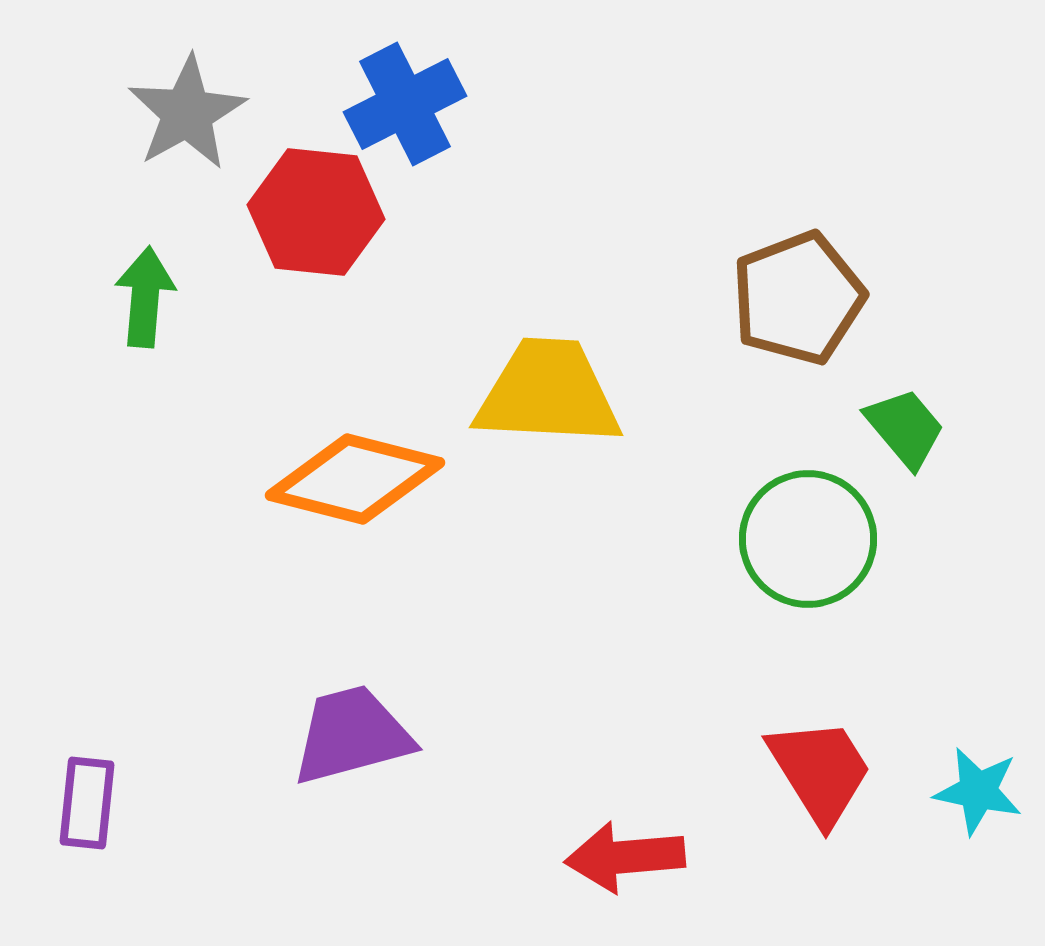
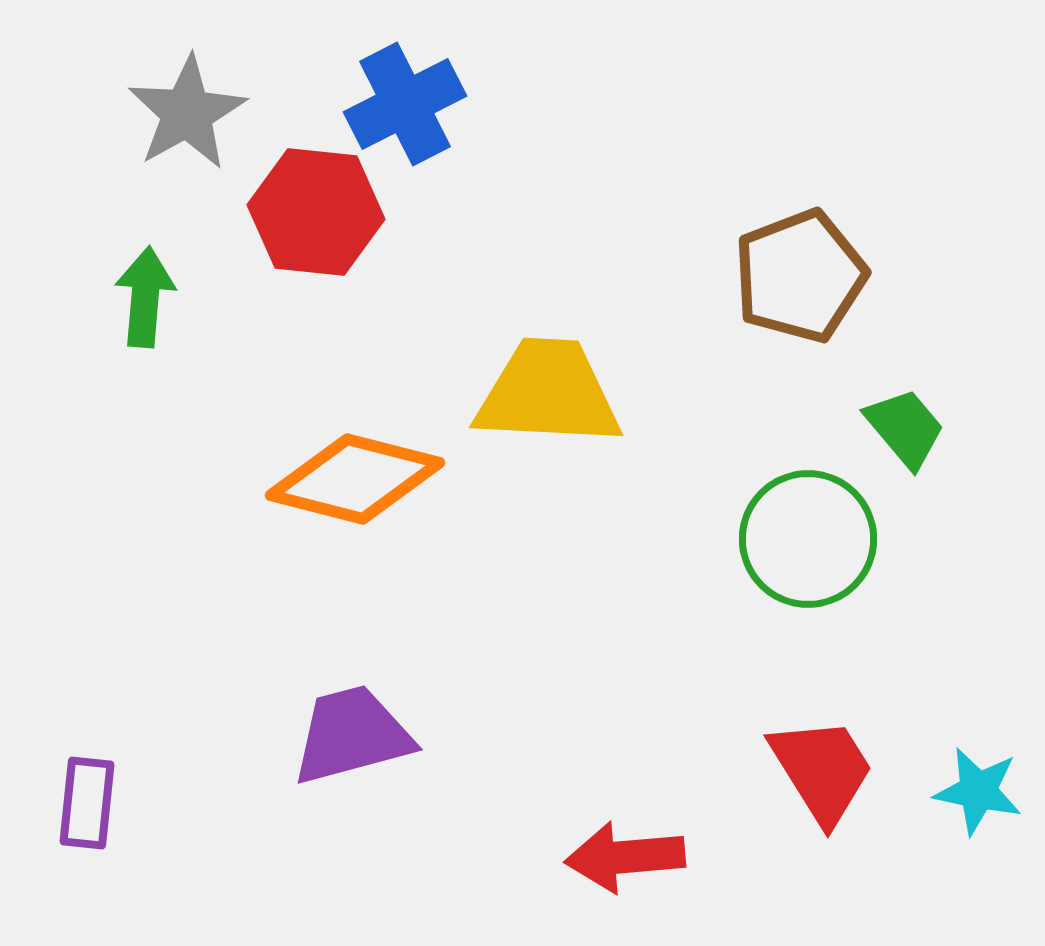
brown pentagon: moved 2 px right, 22 px up
red trapezoid: moved 2 px right, 1 px up
